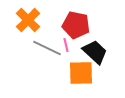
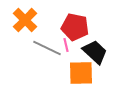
orange cross: moved 3 px left
red pentagon: moved 1 px left, 2 px down
